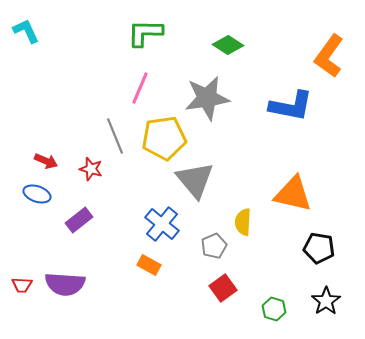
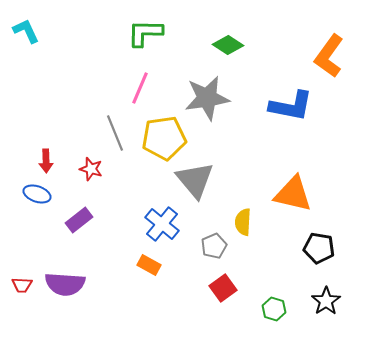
gray line: moved 3 px up
red arrow: rotated 65 degrees clockwise
